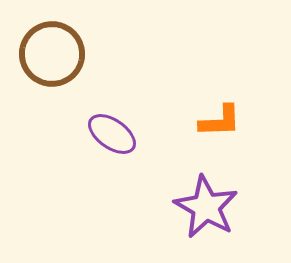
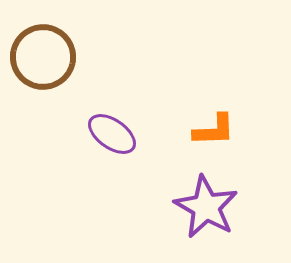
brown circle: moved 9 px left, 3 px down
orange L-shape: moved 6 px left, 9 px down
